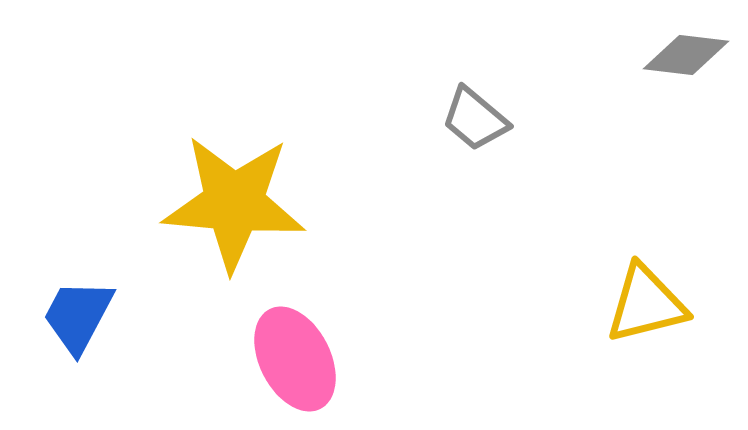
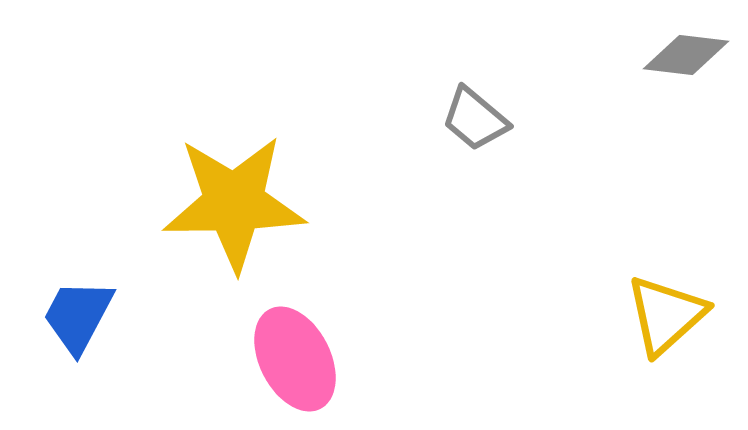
yellow star: rotated 6 degrees counterclockwise
yellow triangle: moved 20 px right, 11 px down; rotated 28 degrees counterclockwise
